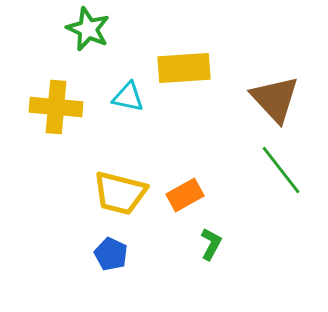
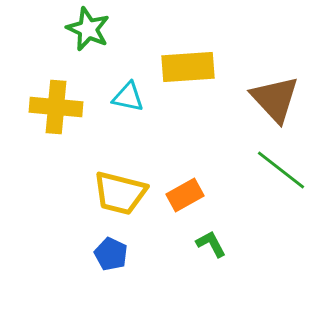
yellow rectangle: moved 4 px right, 1 px up
green line: rotated 14 degrees counterclockwise
green L-shape: rotated 56 degrees counterclockwise
